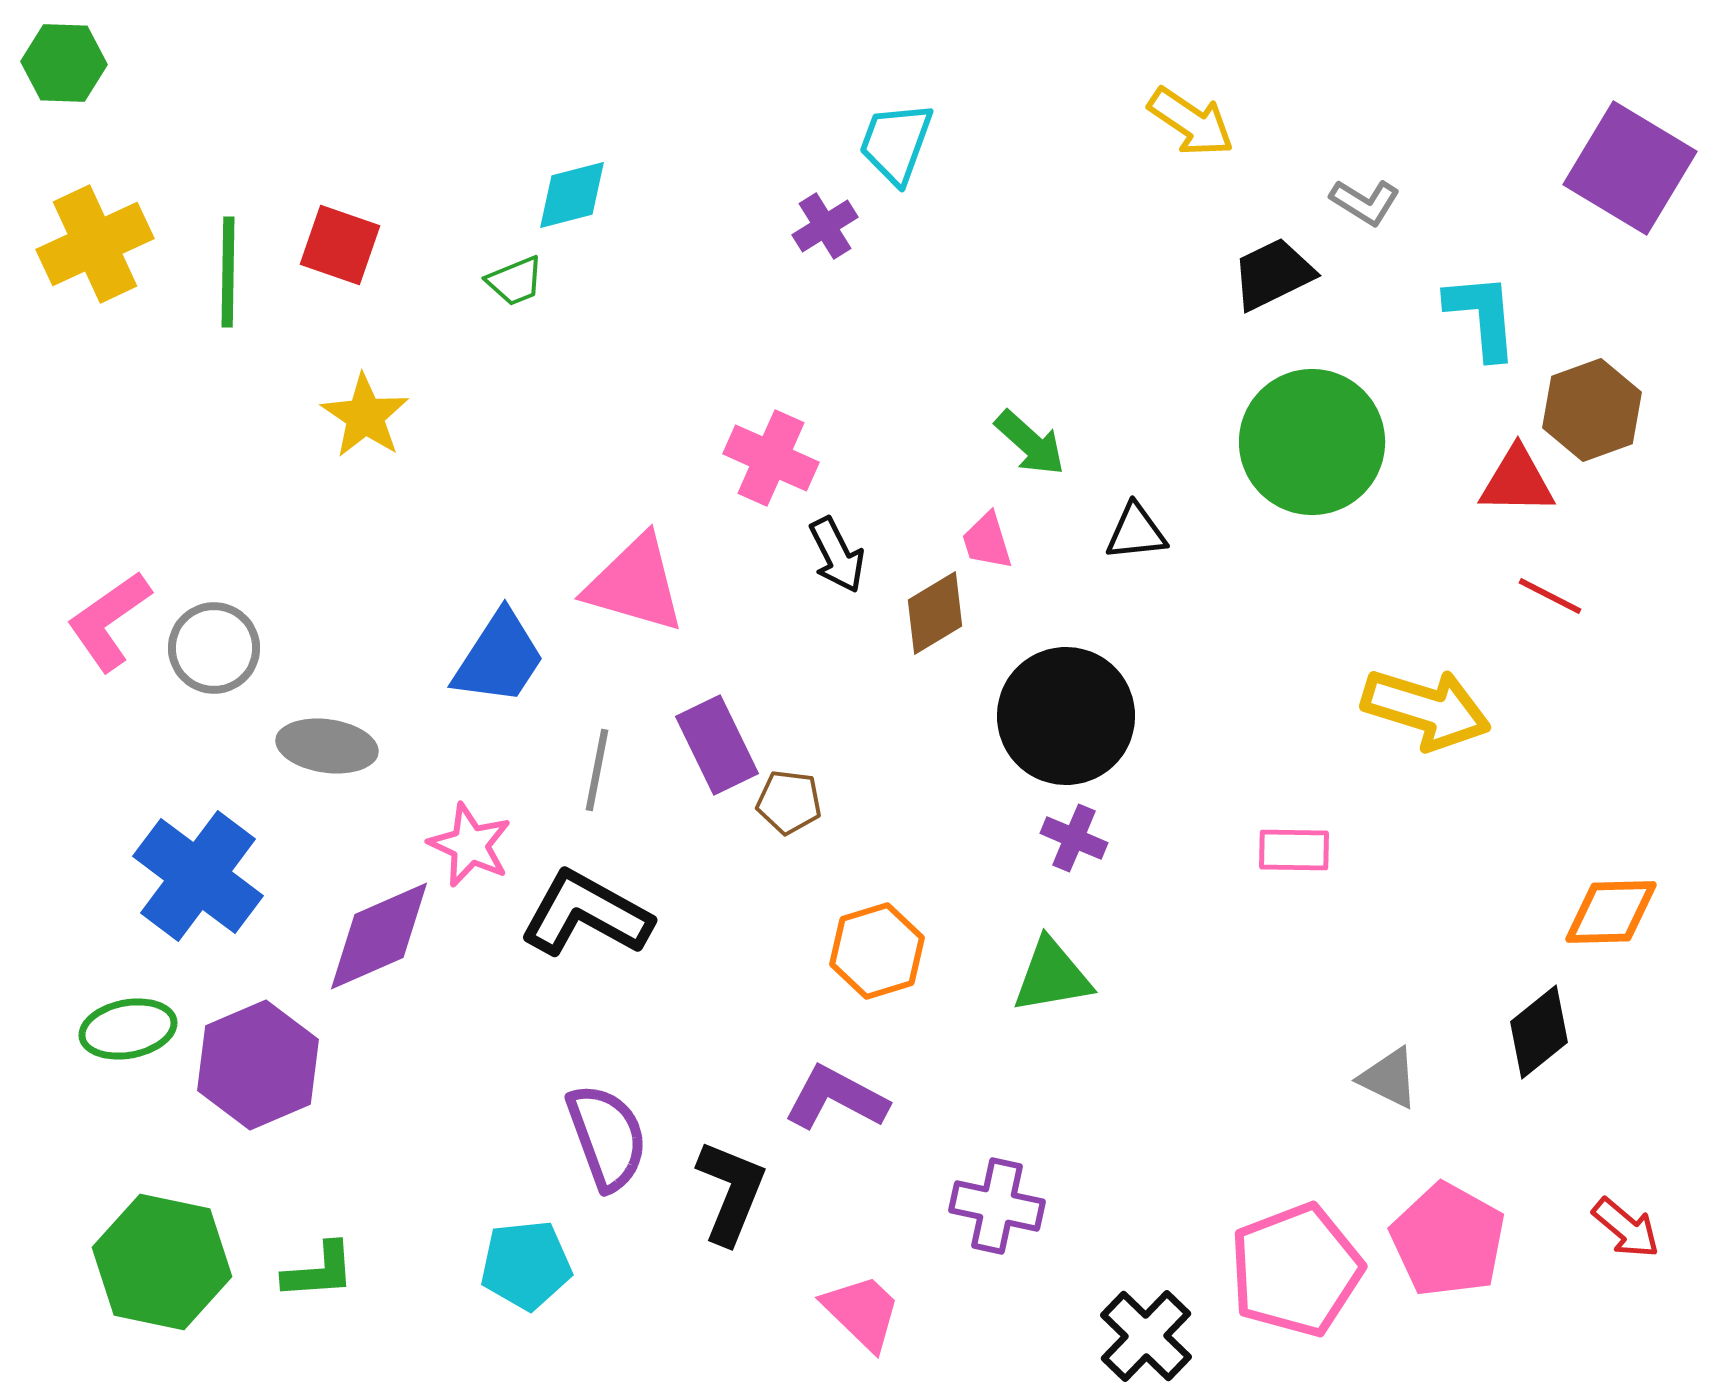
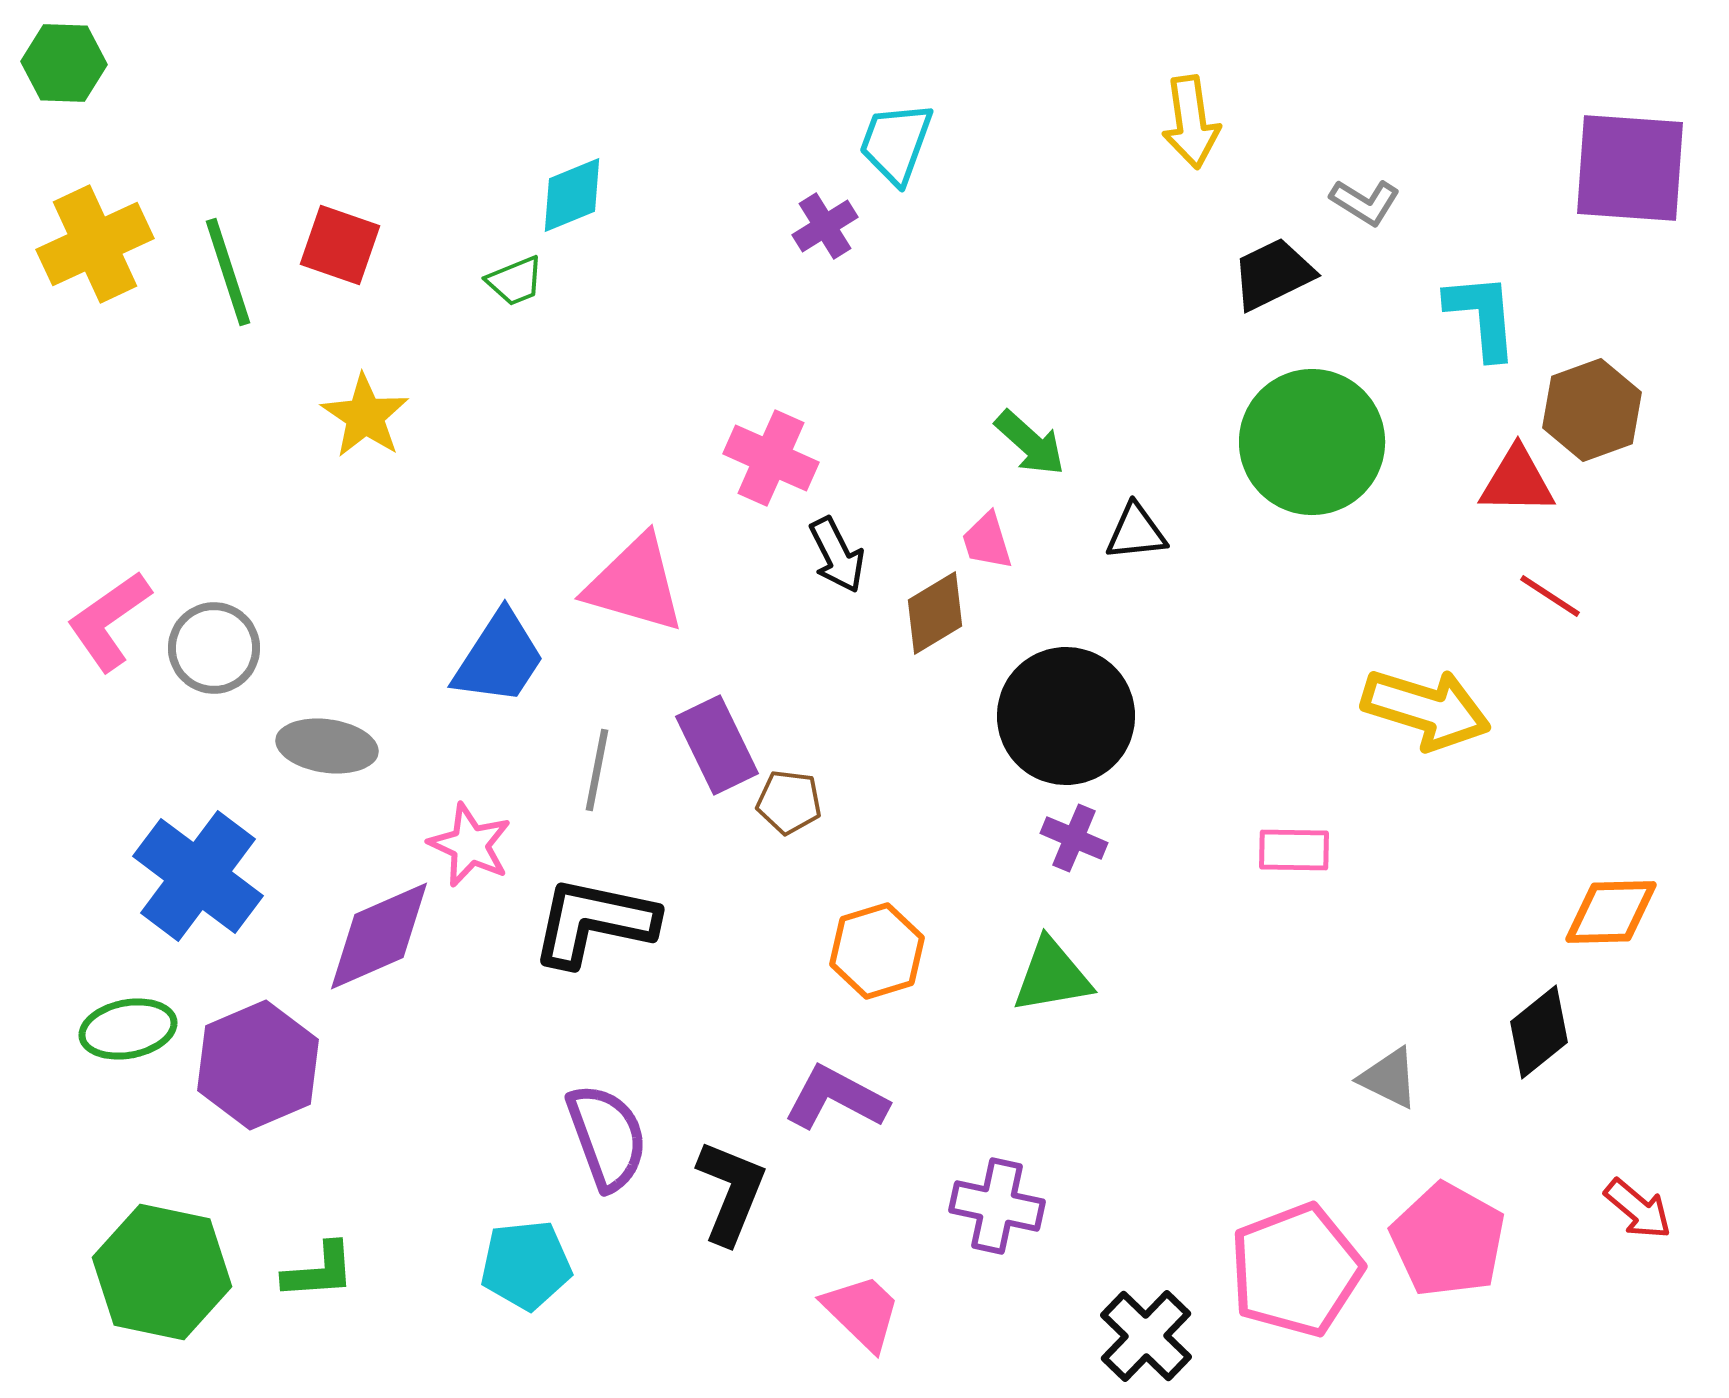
yellow arrow at (1191, 122): rotated 48 degrees clockwise
purple square at (1630, 168): rotated 27 degrees counterclockwise
cyan diamond at (572, 195): rotated 8 degrees counterclockwise
green line at (228, 272): rotated 19 degrees counterclockwise
red line at (1550, 596): rotated 6 degrees clockwise
black L-shape at (586, 914): moved 8 px right, 8 px down; rotated 17 degrees counterclockwise
red arrow at (1626, 1228): moved 12 px right, 19 px up
green hexagon at (162, 1262): moved 10 px down
